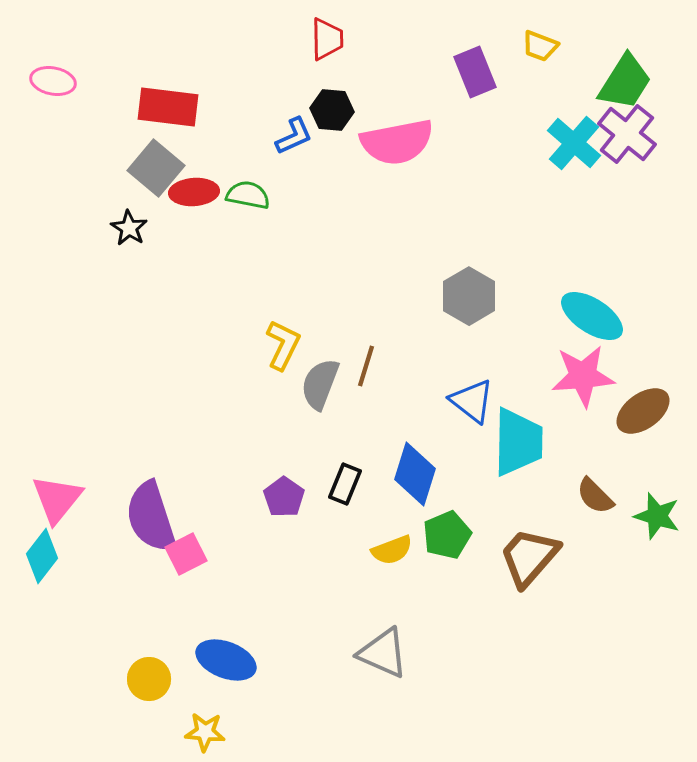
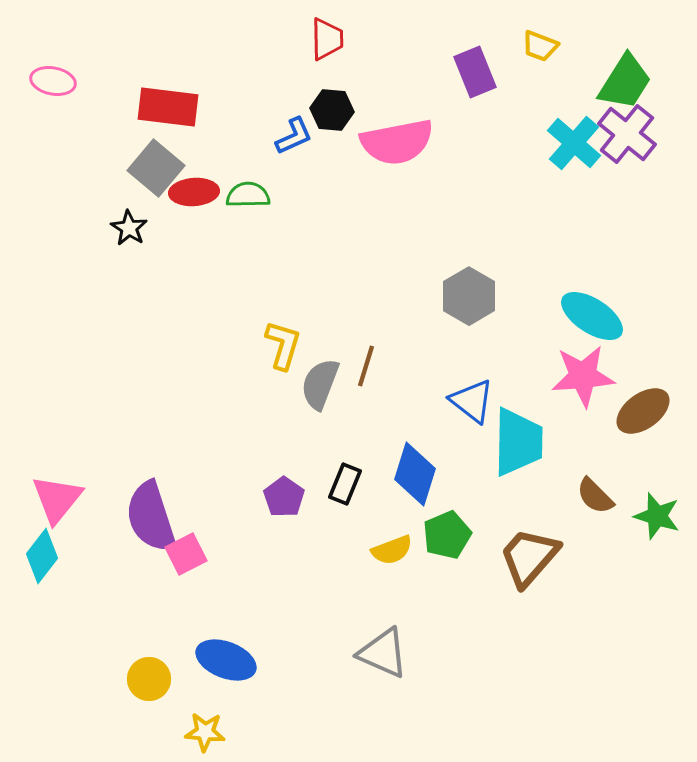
green semicircle: rotated 12 degrees counterclockwise
yellow L-shape: rotated 9 degrees counterclockwise
